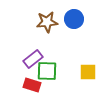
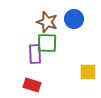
brown star: rotated 25 degrees clockwise
purple rectangle: moved 2 px right, 5 px up; rotated 54 degrees counterclockwise
green square: moved 28 px up
